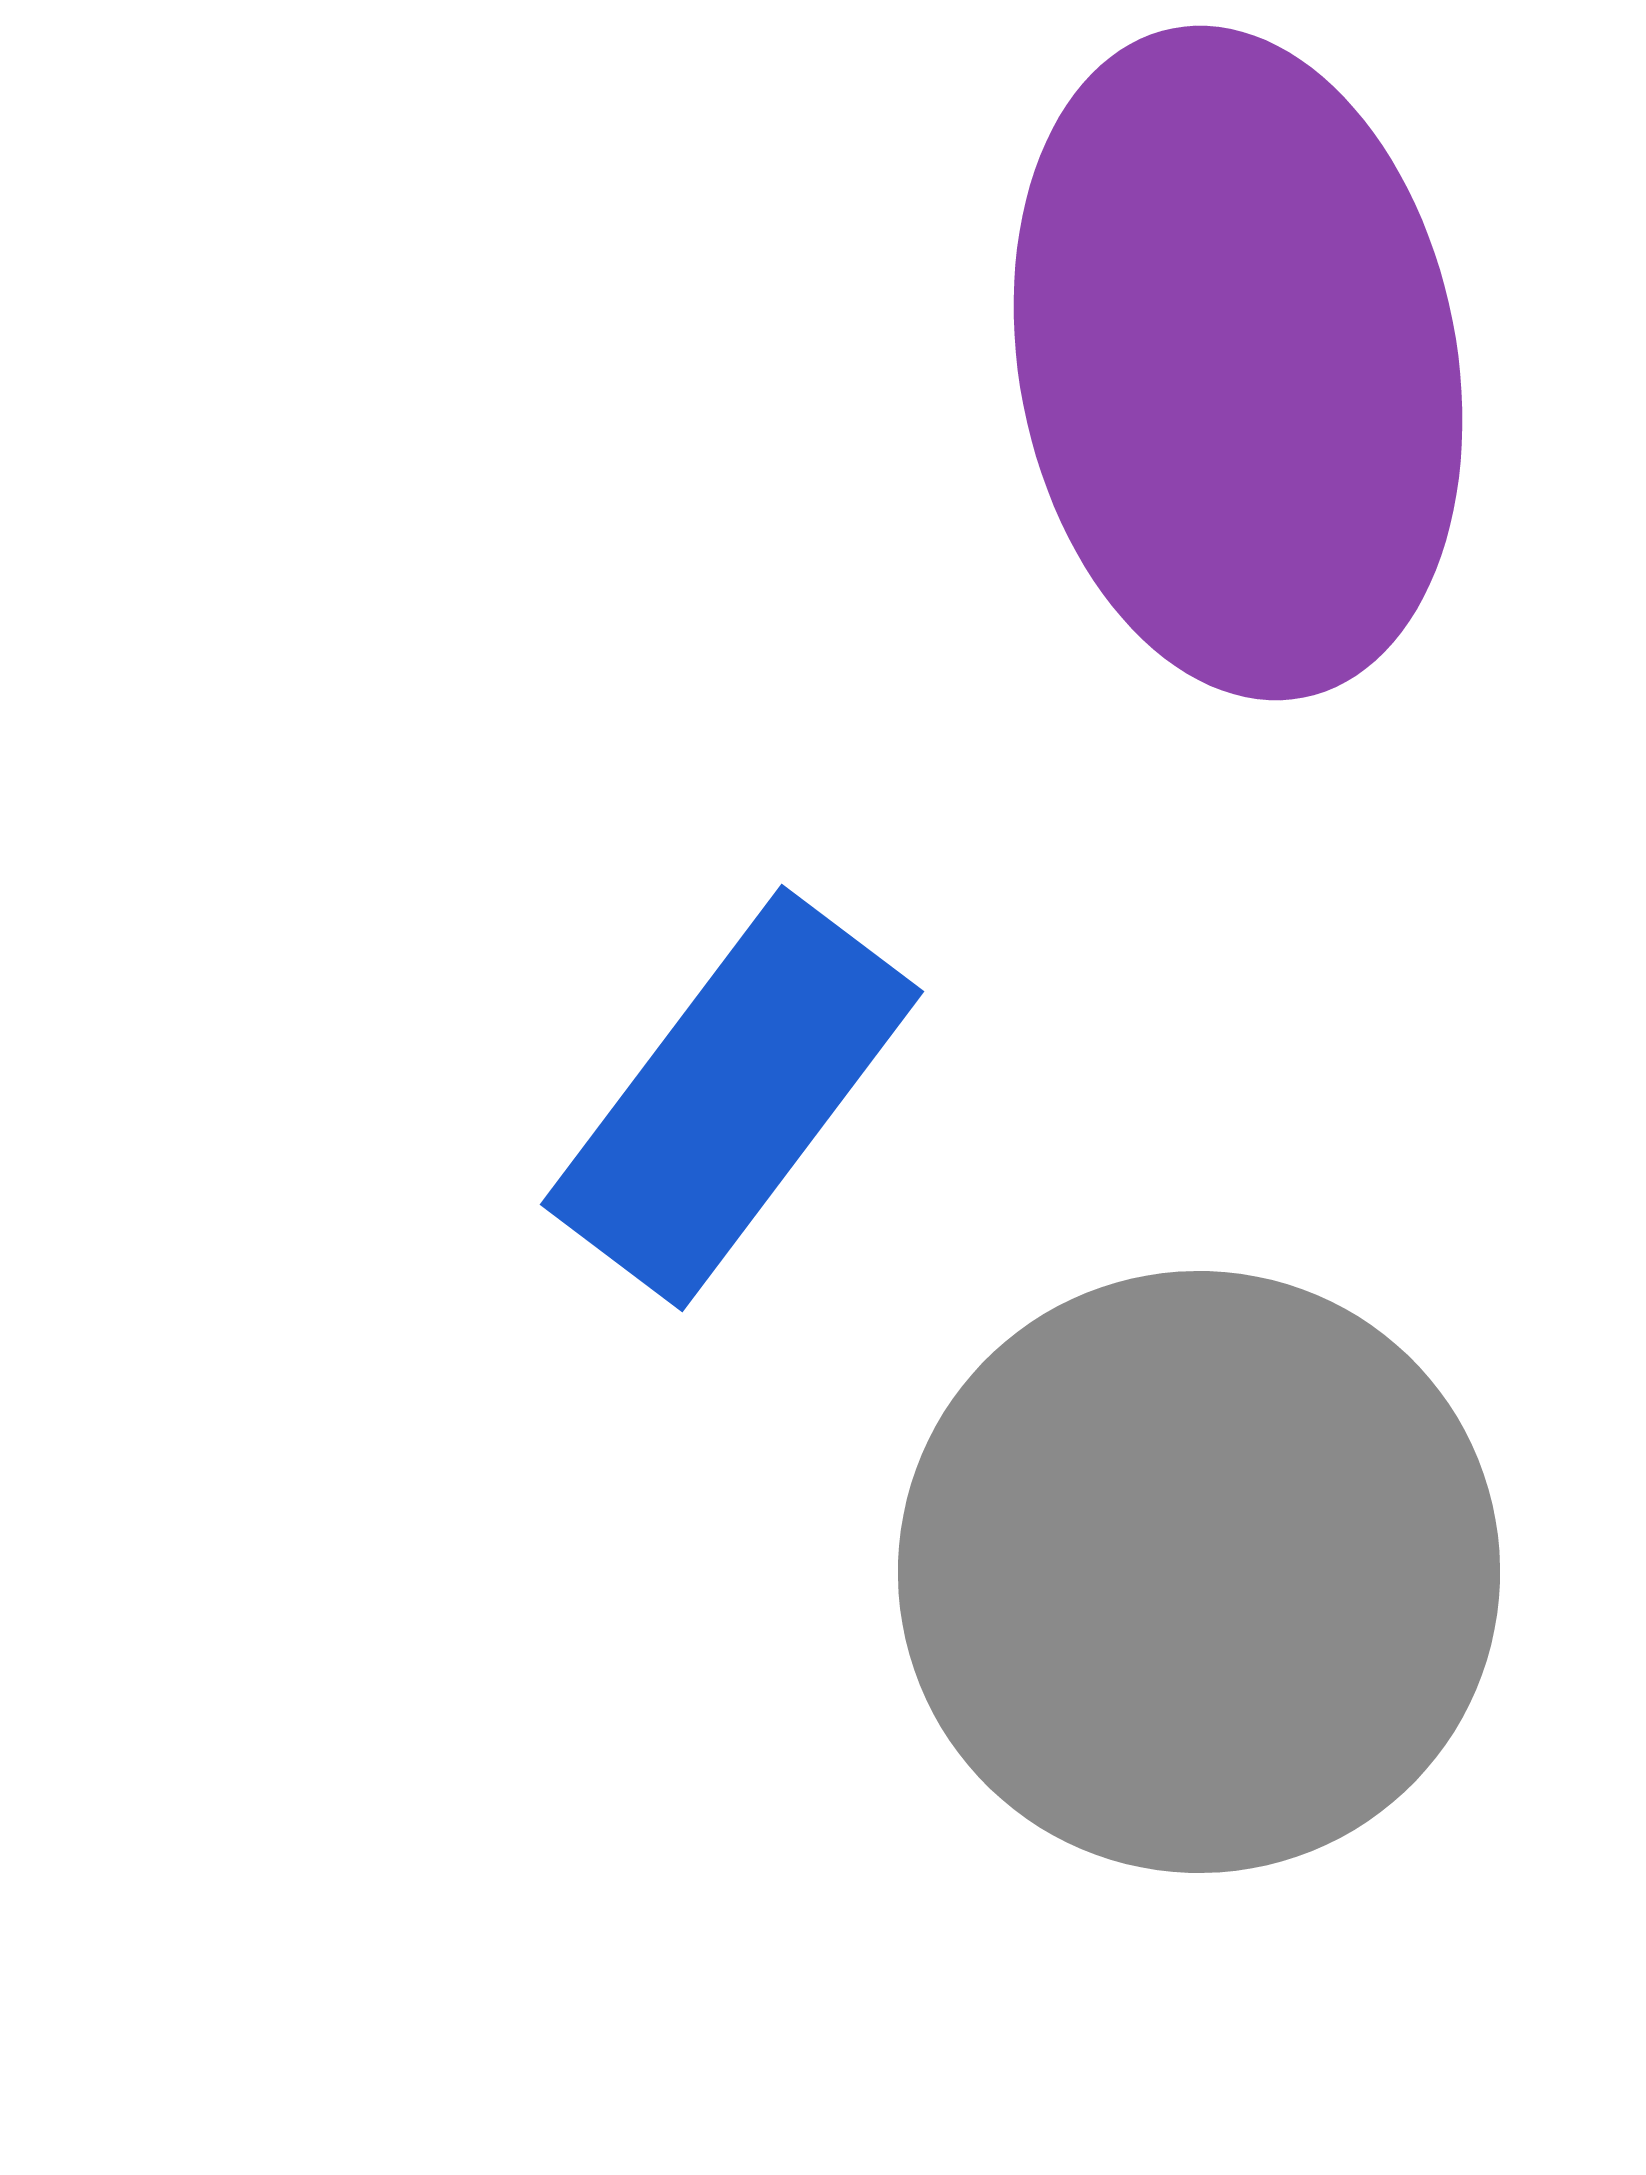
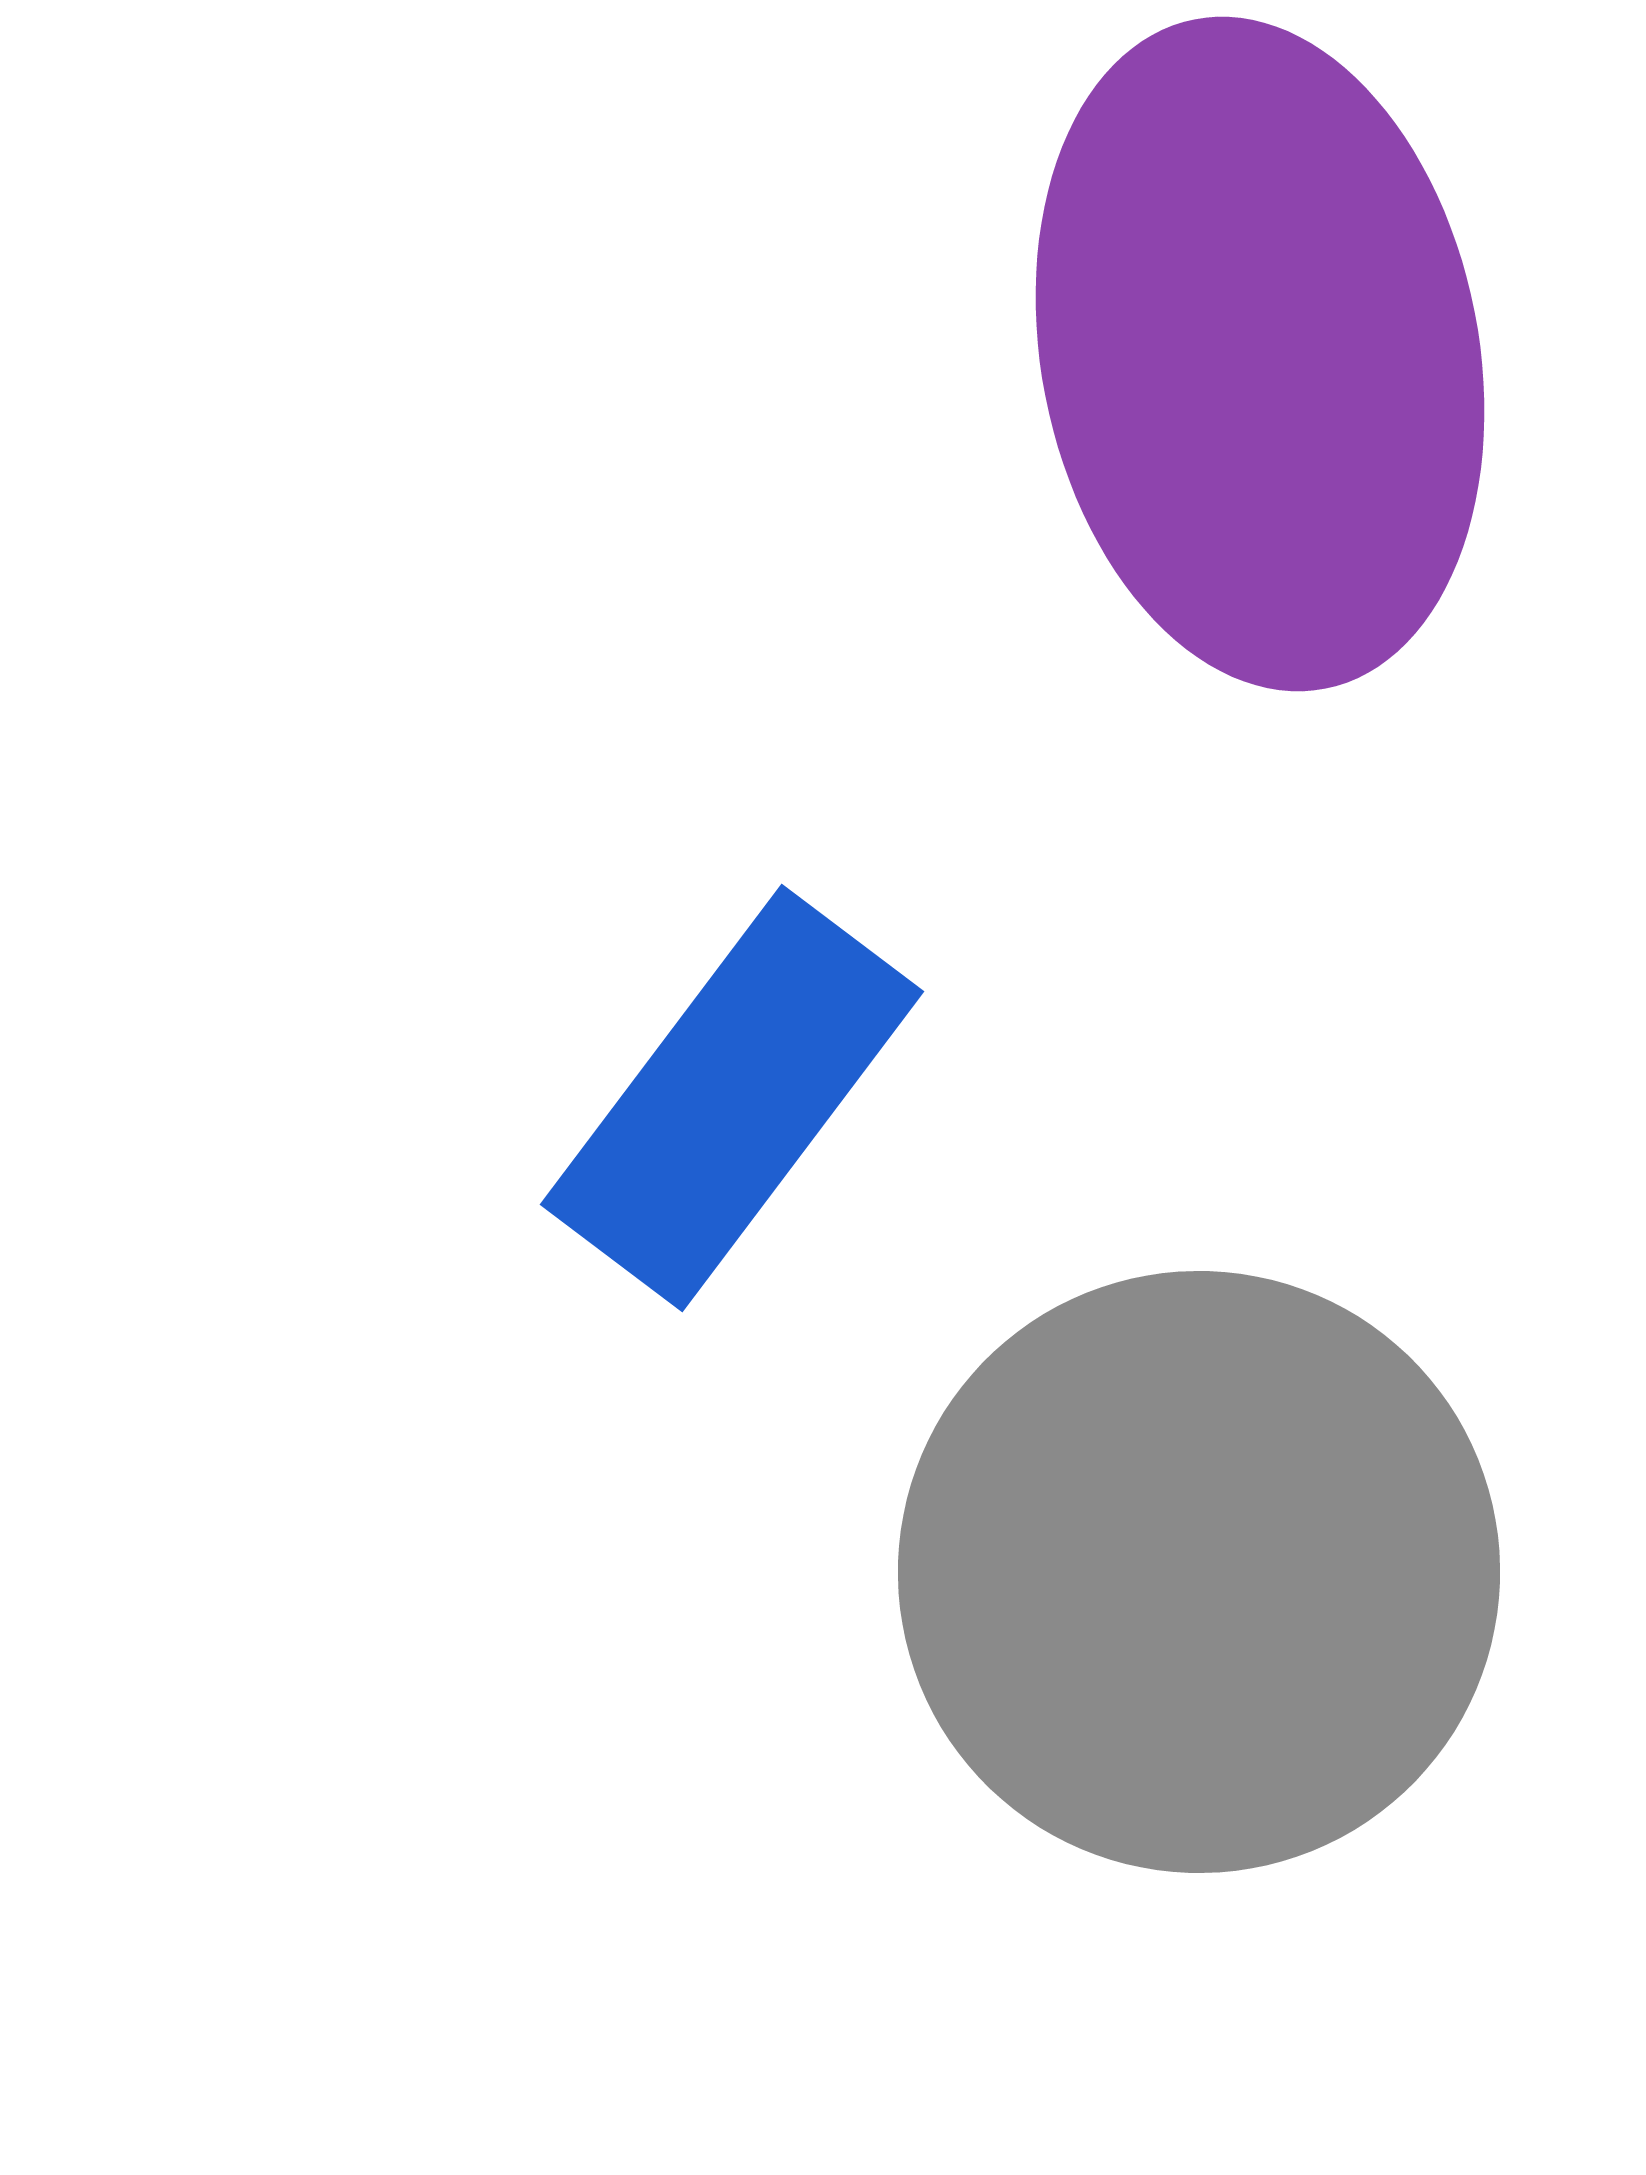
purple ellipse: moved 22 px right, 9 px up
